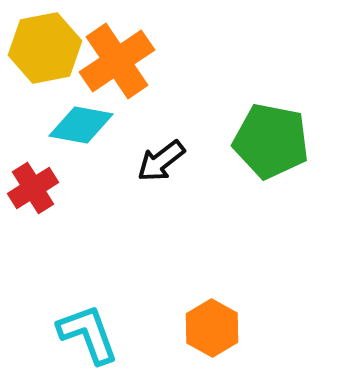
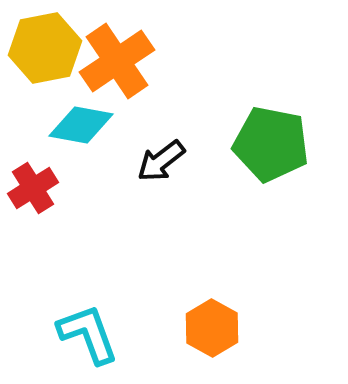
green pentagon: moved 3 px down
